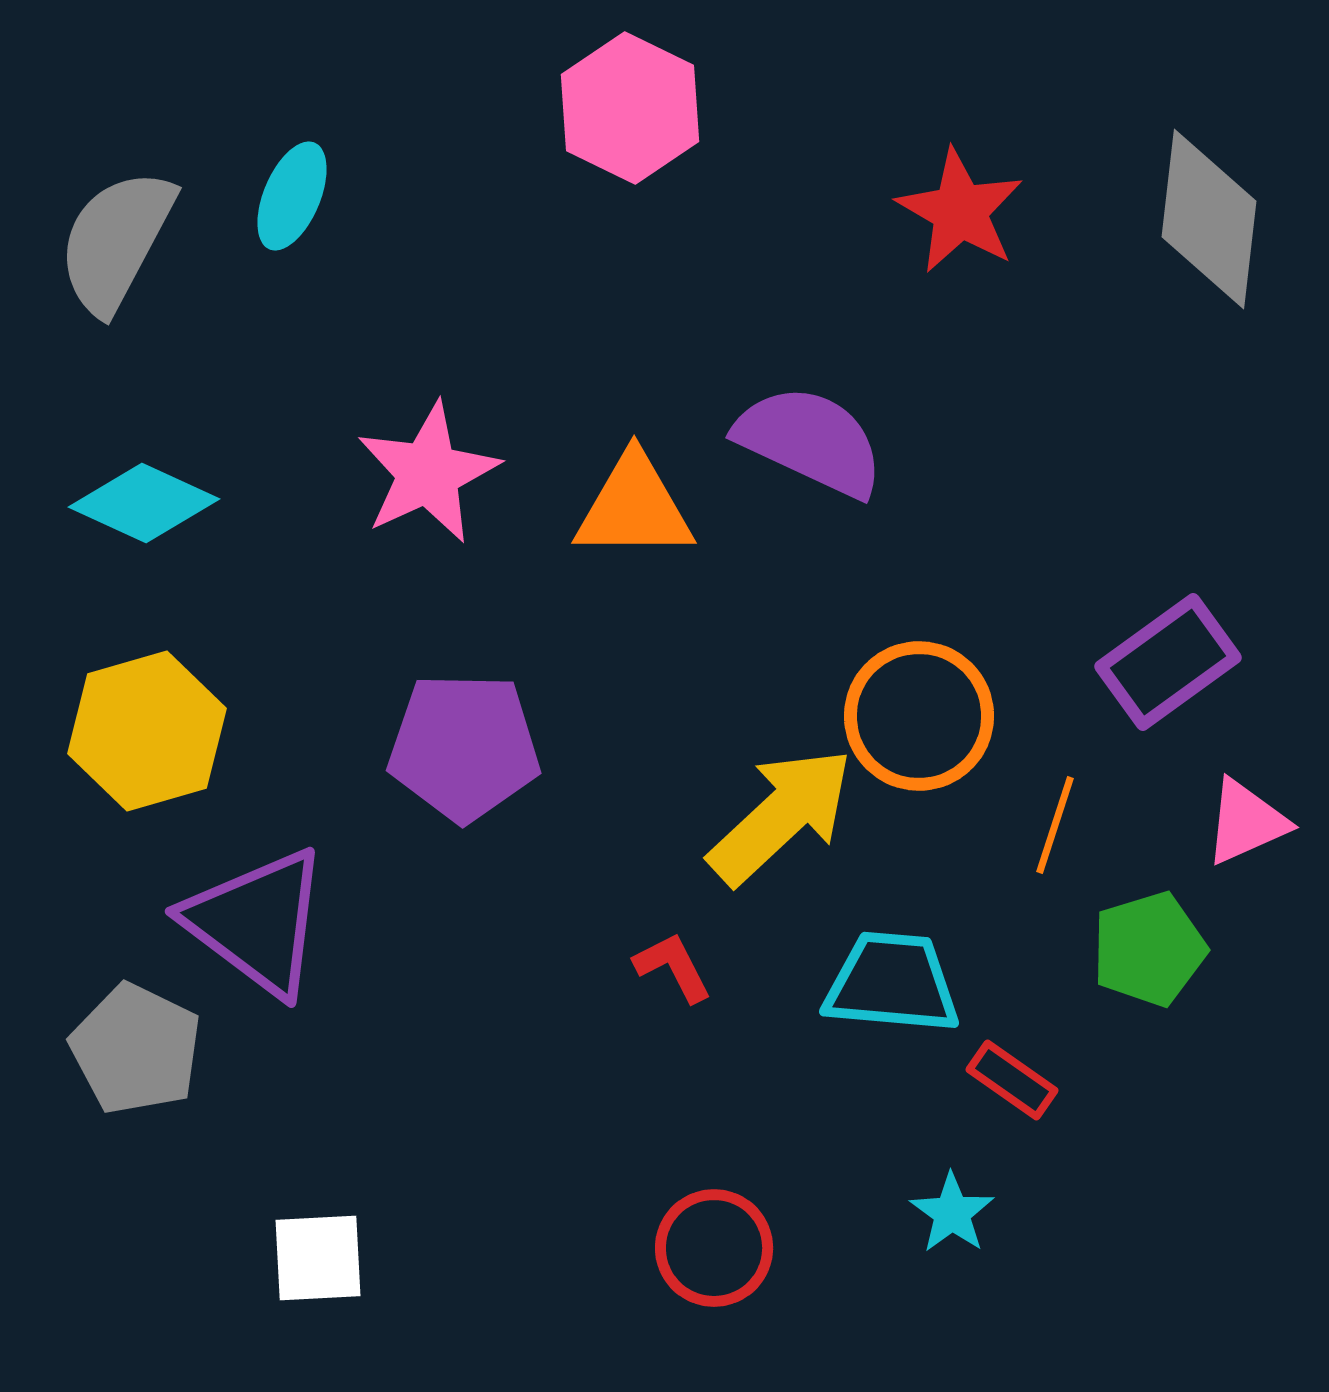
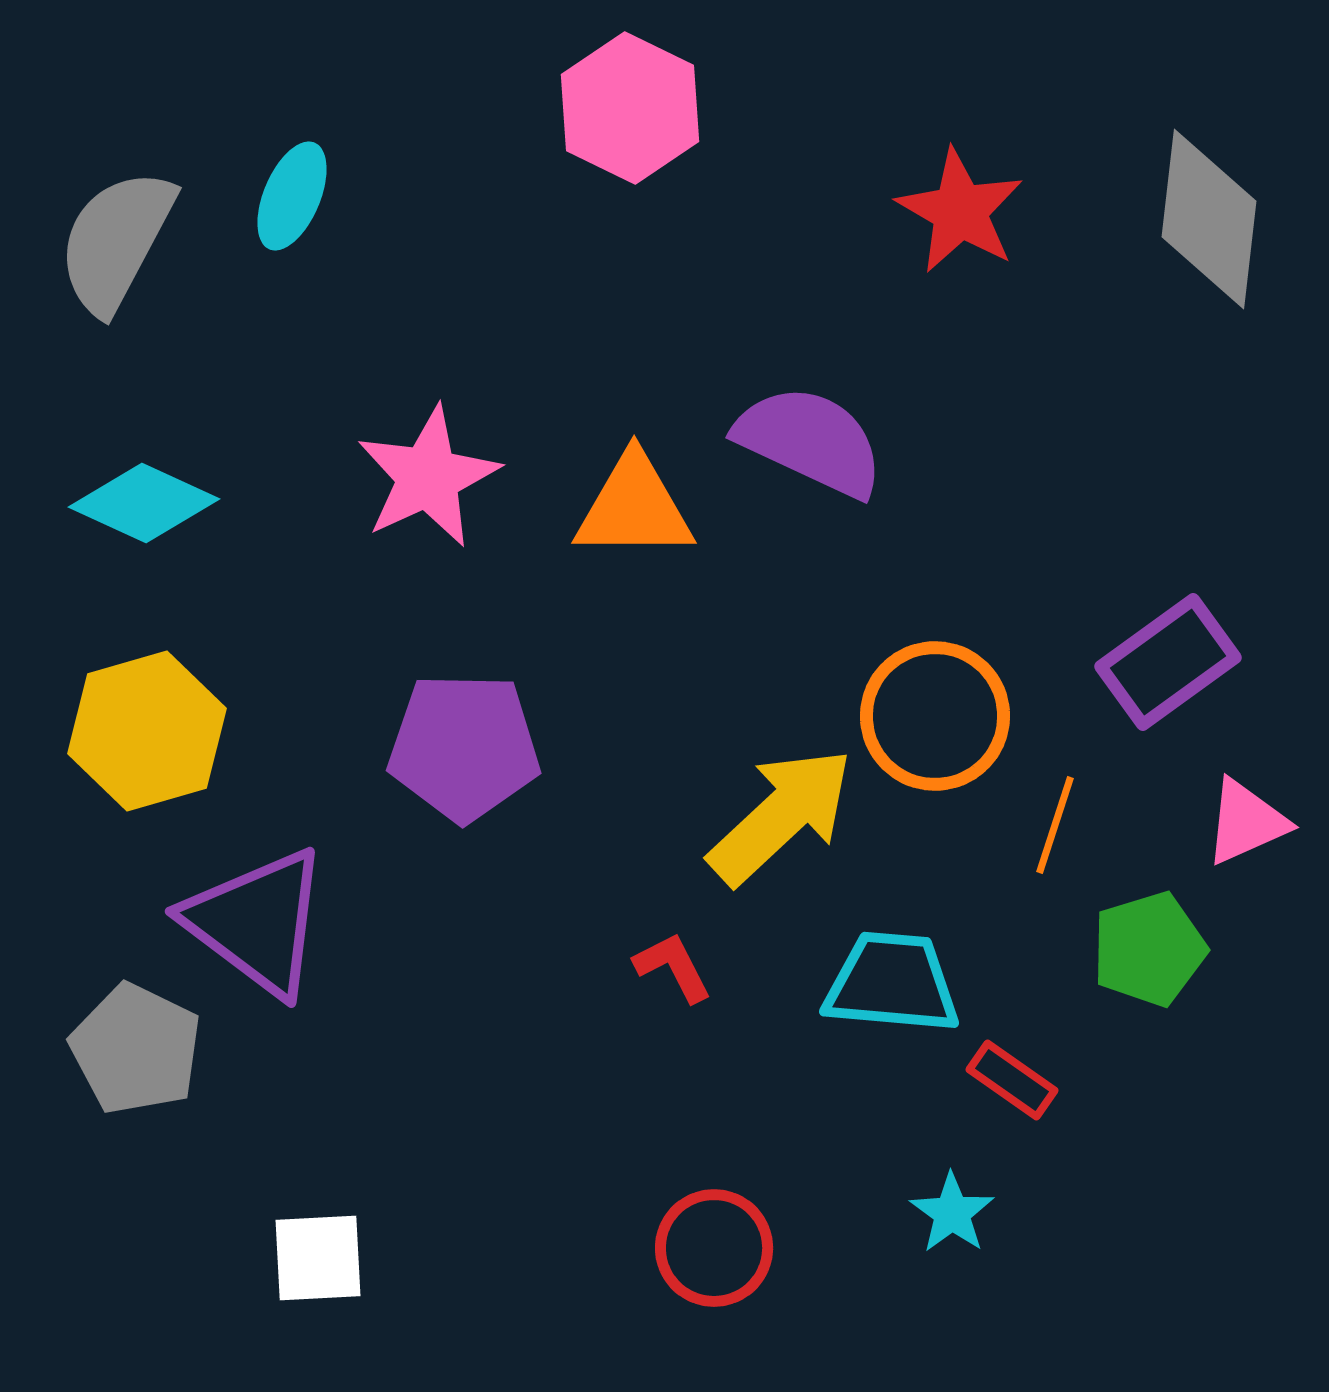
pink star: moved 4 px down
orange circle: moved 16 px right
